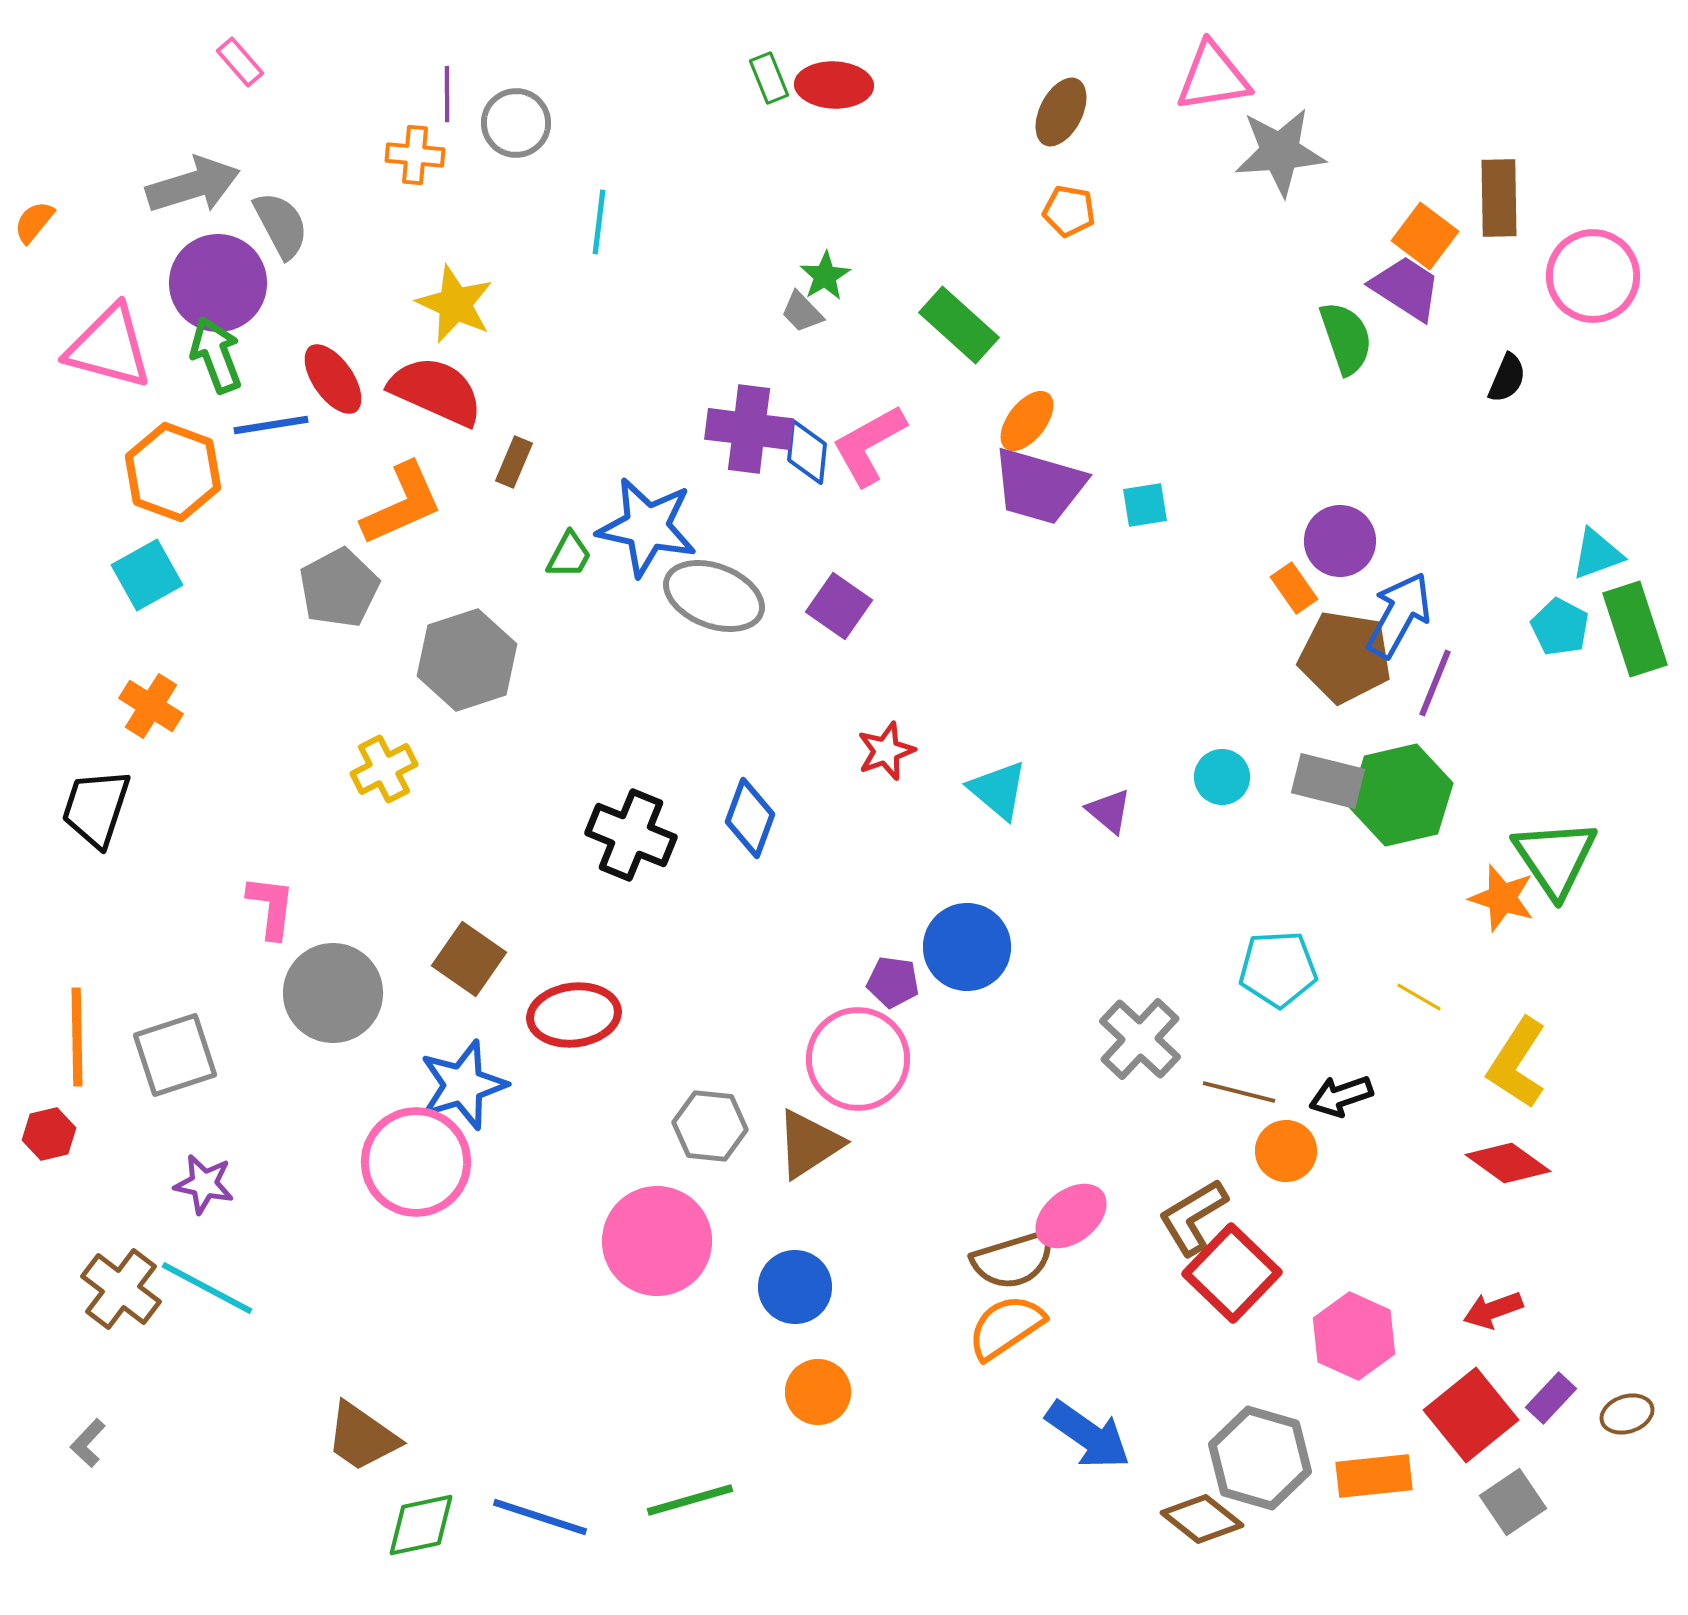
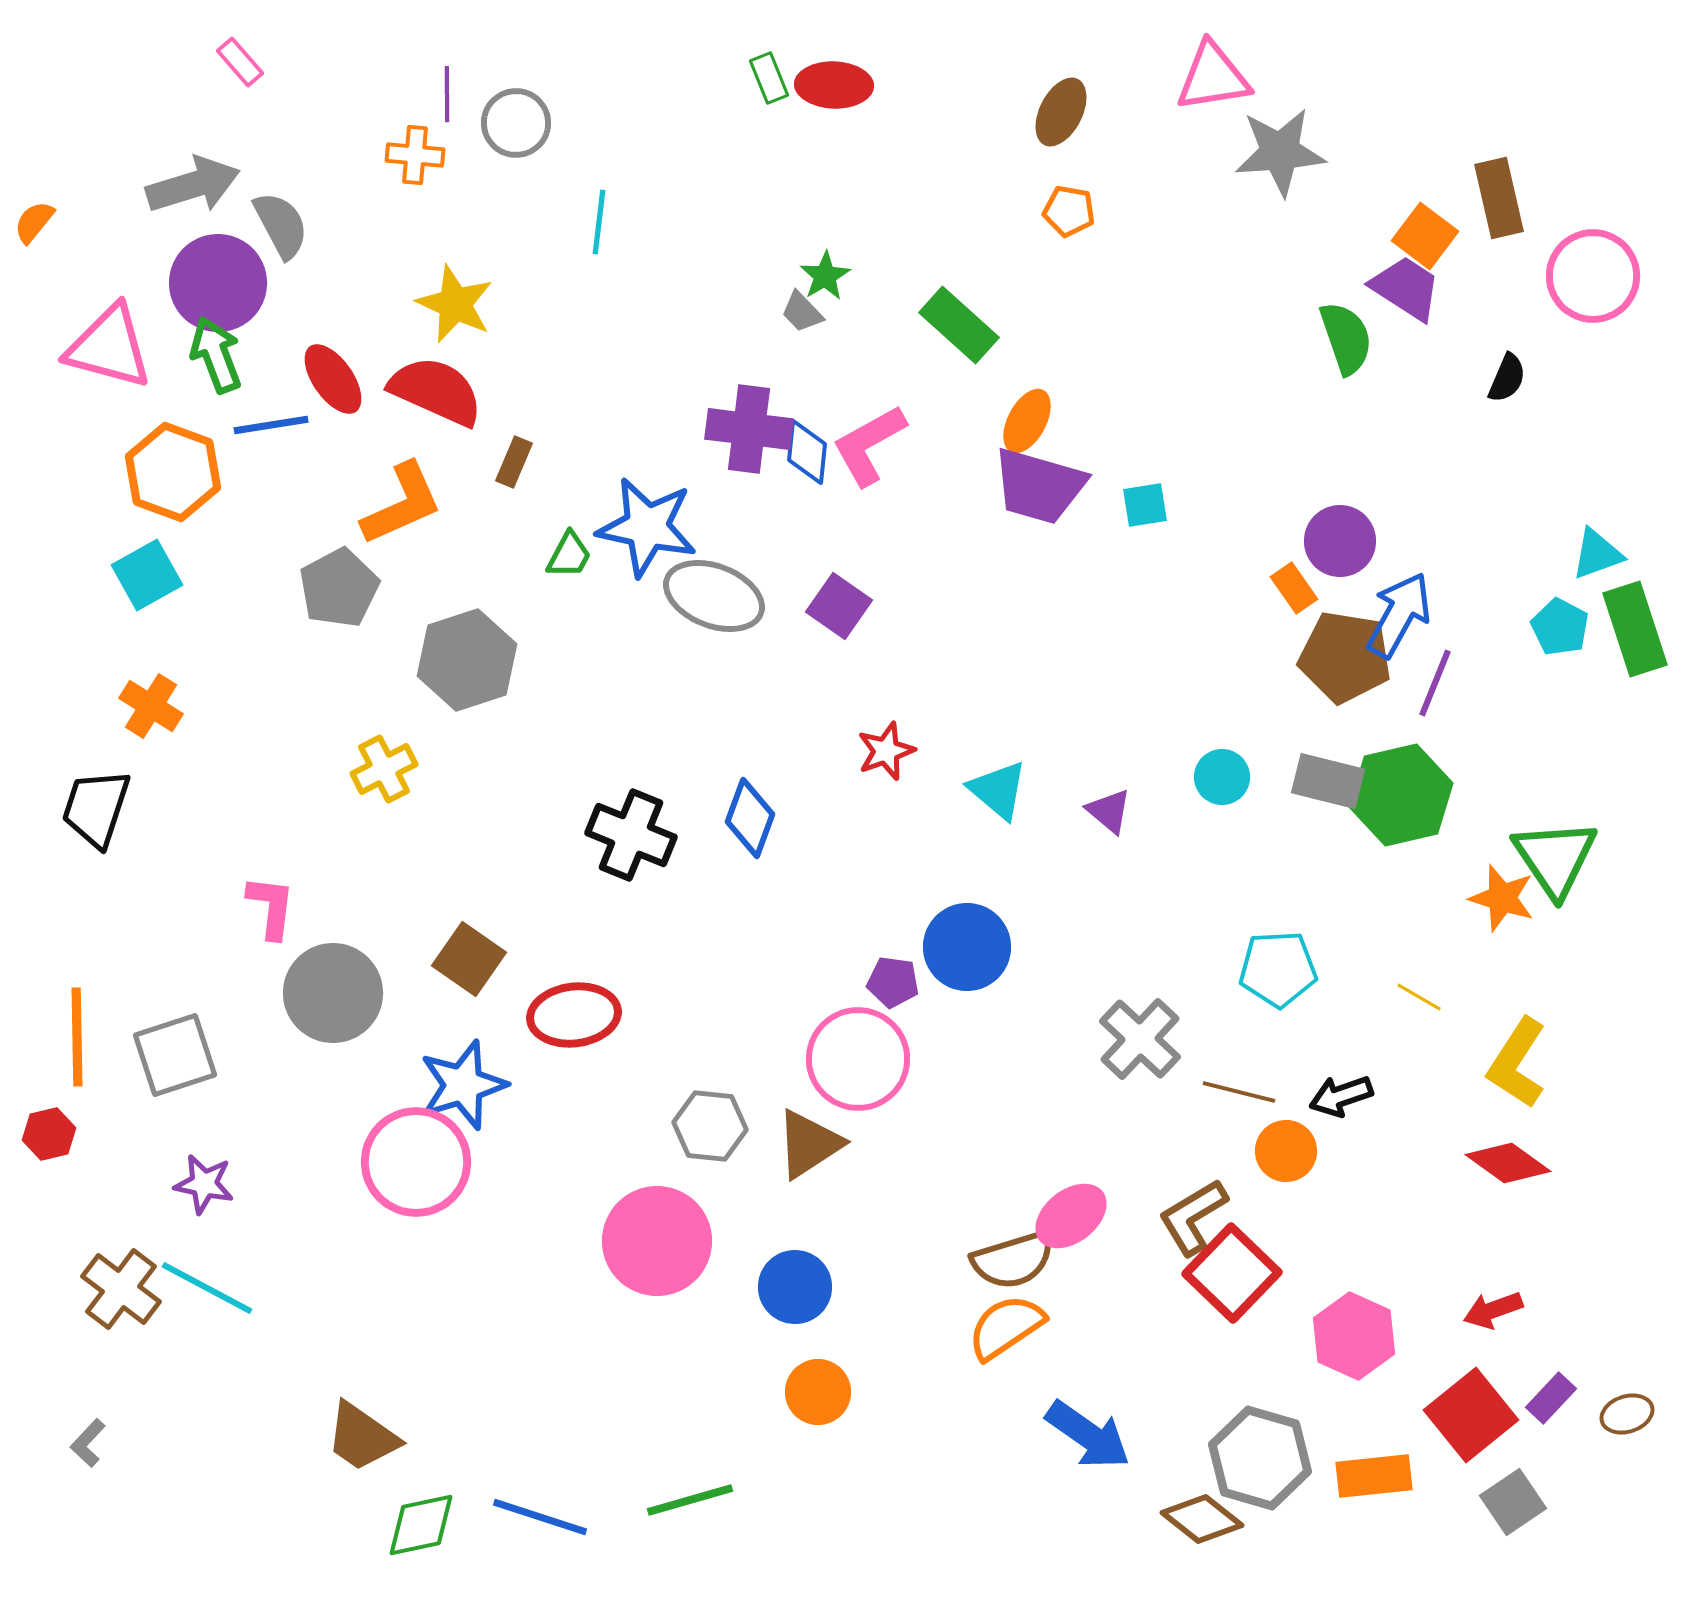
brown rectangle at (1499, 198): rotated 12 degrees counterclockwise
orange ellipse at (1027, 421): rotated 10 degrees counterclockwise
